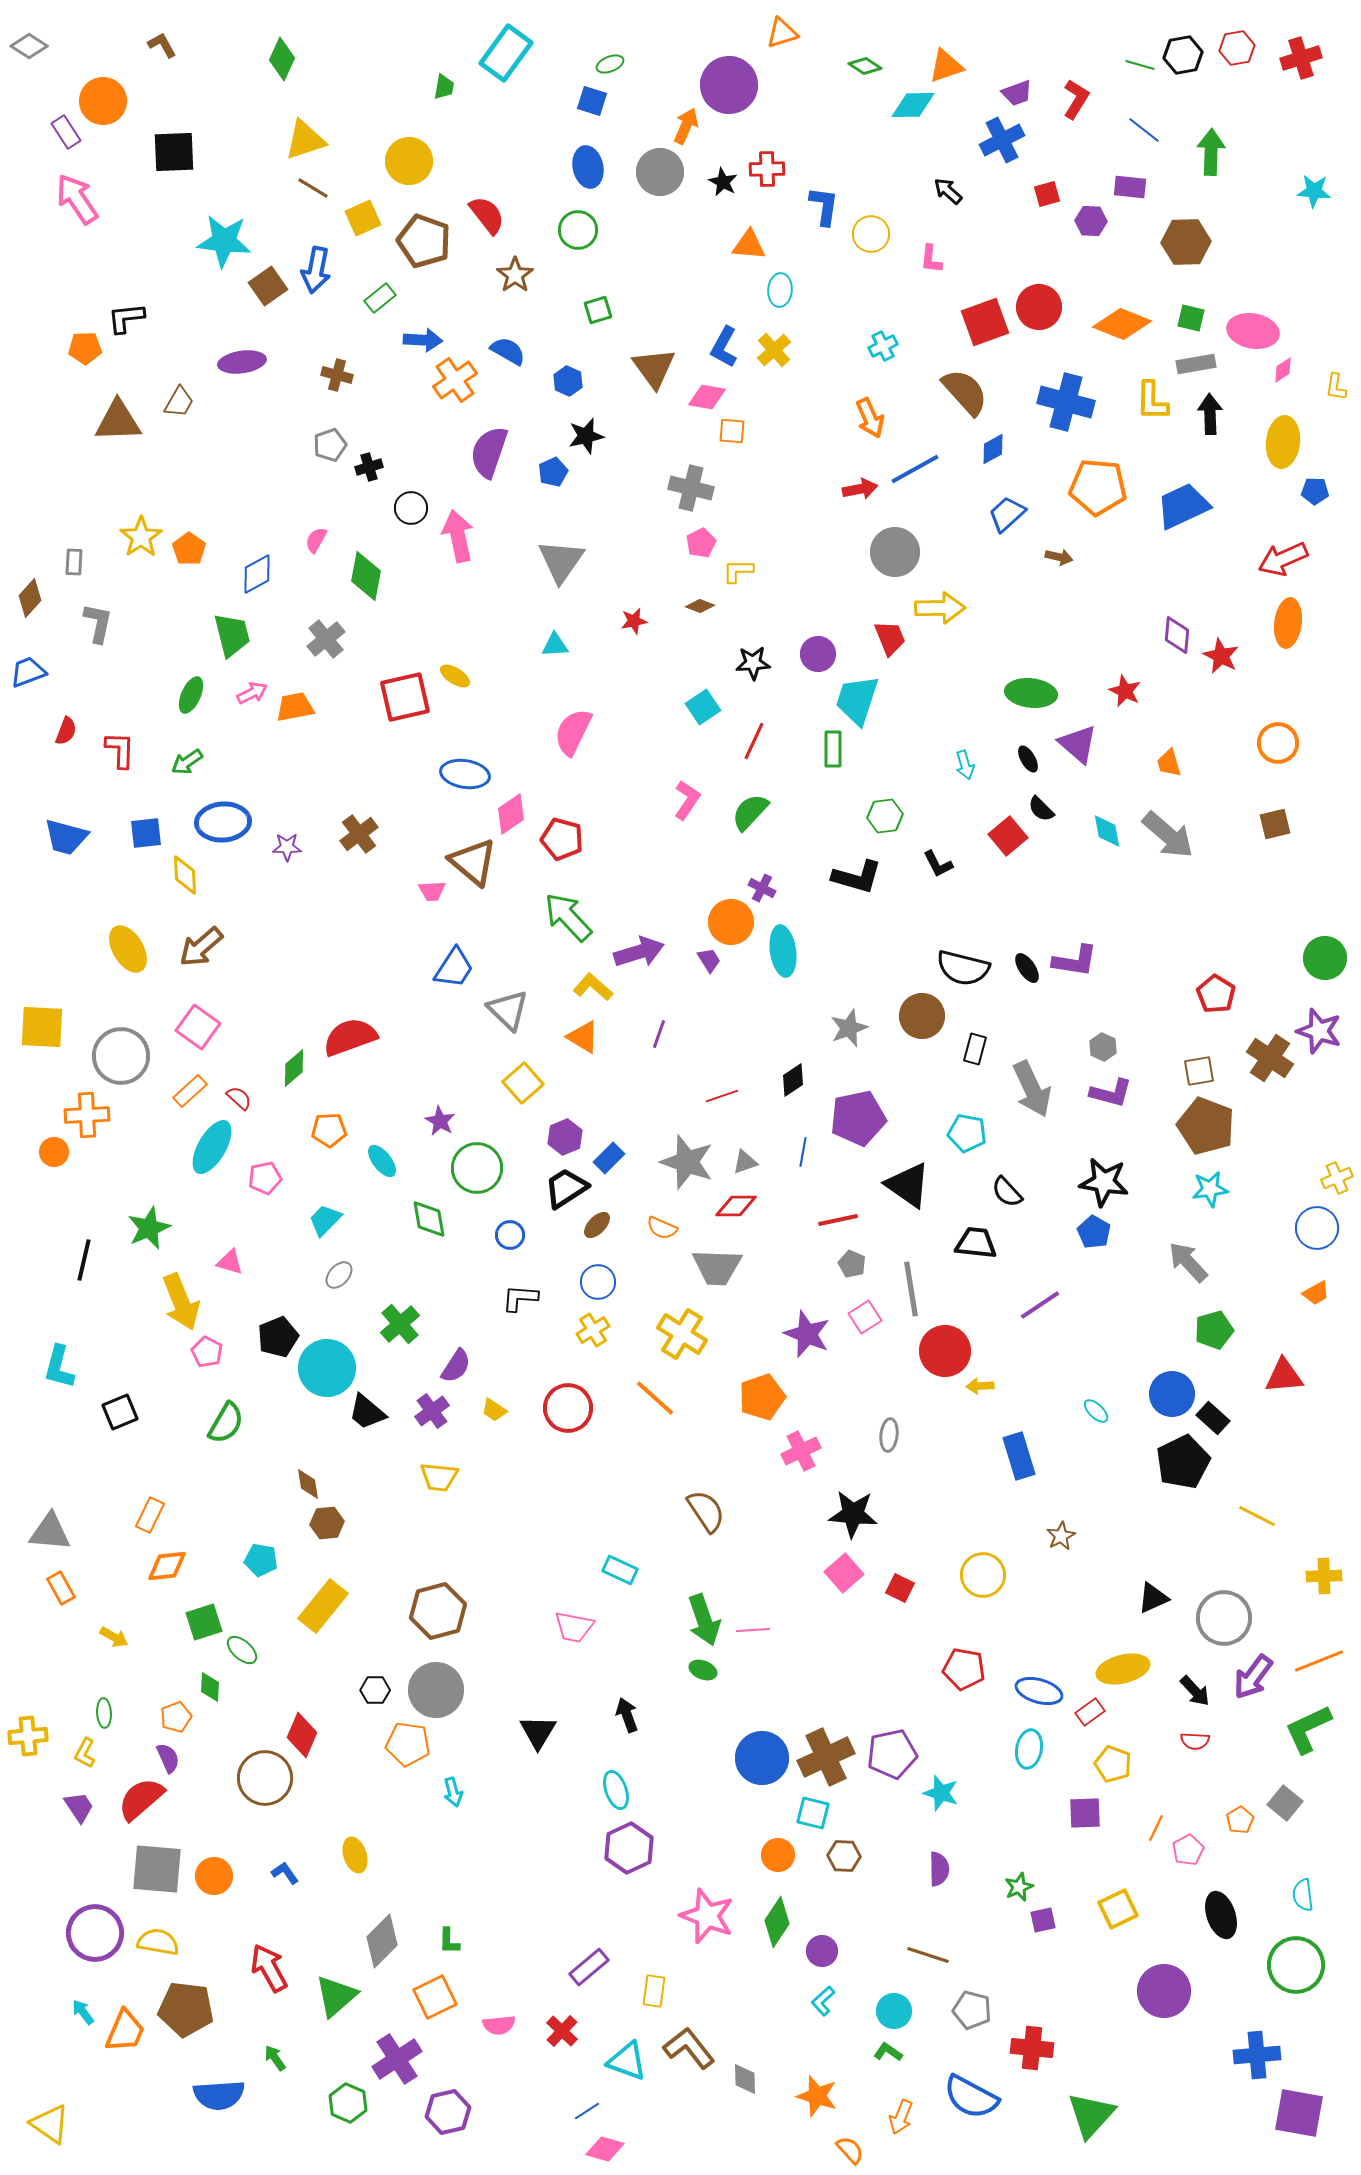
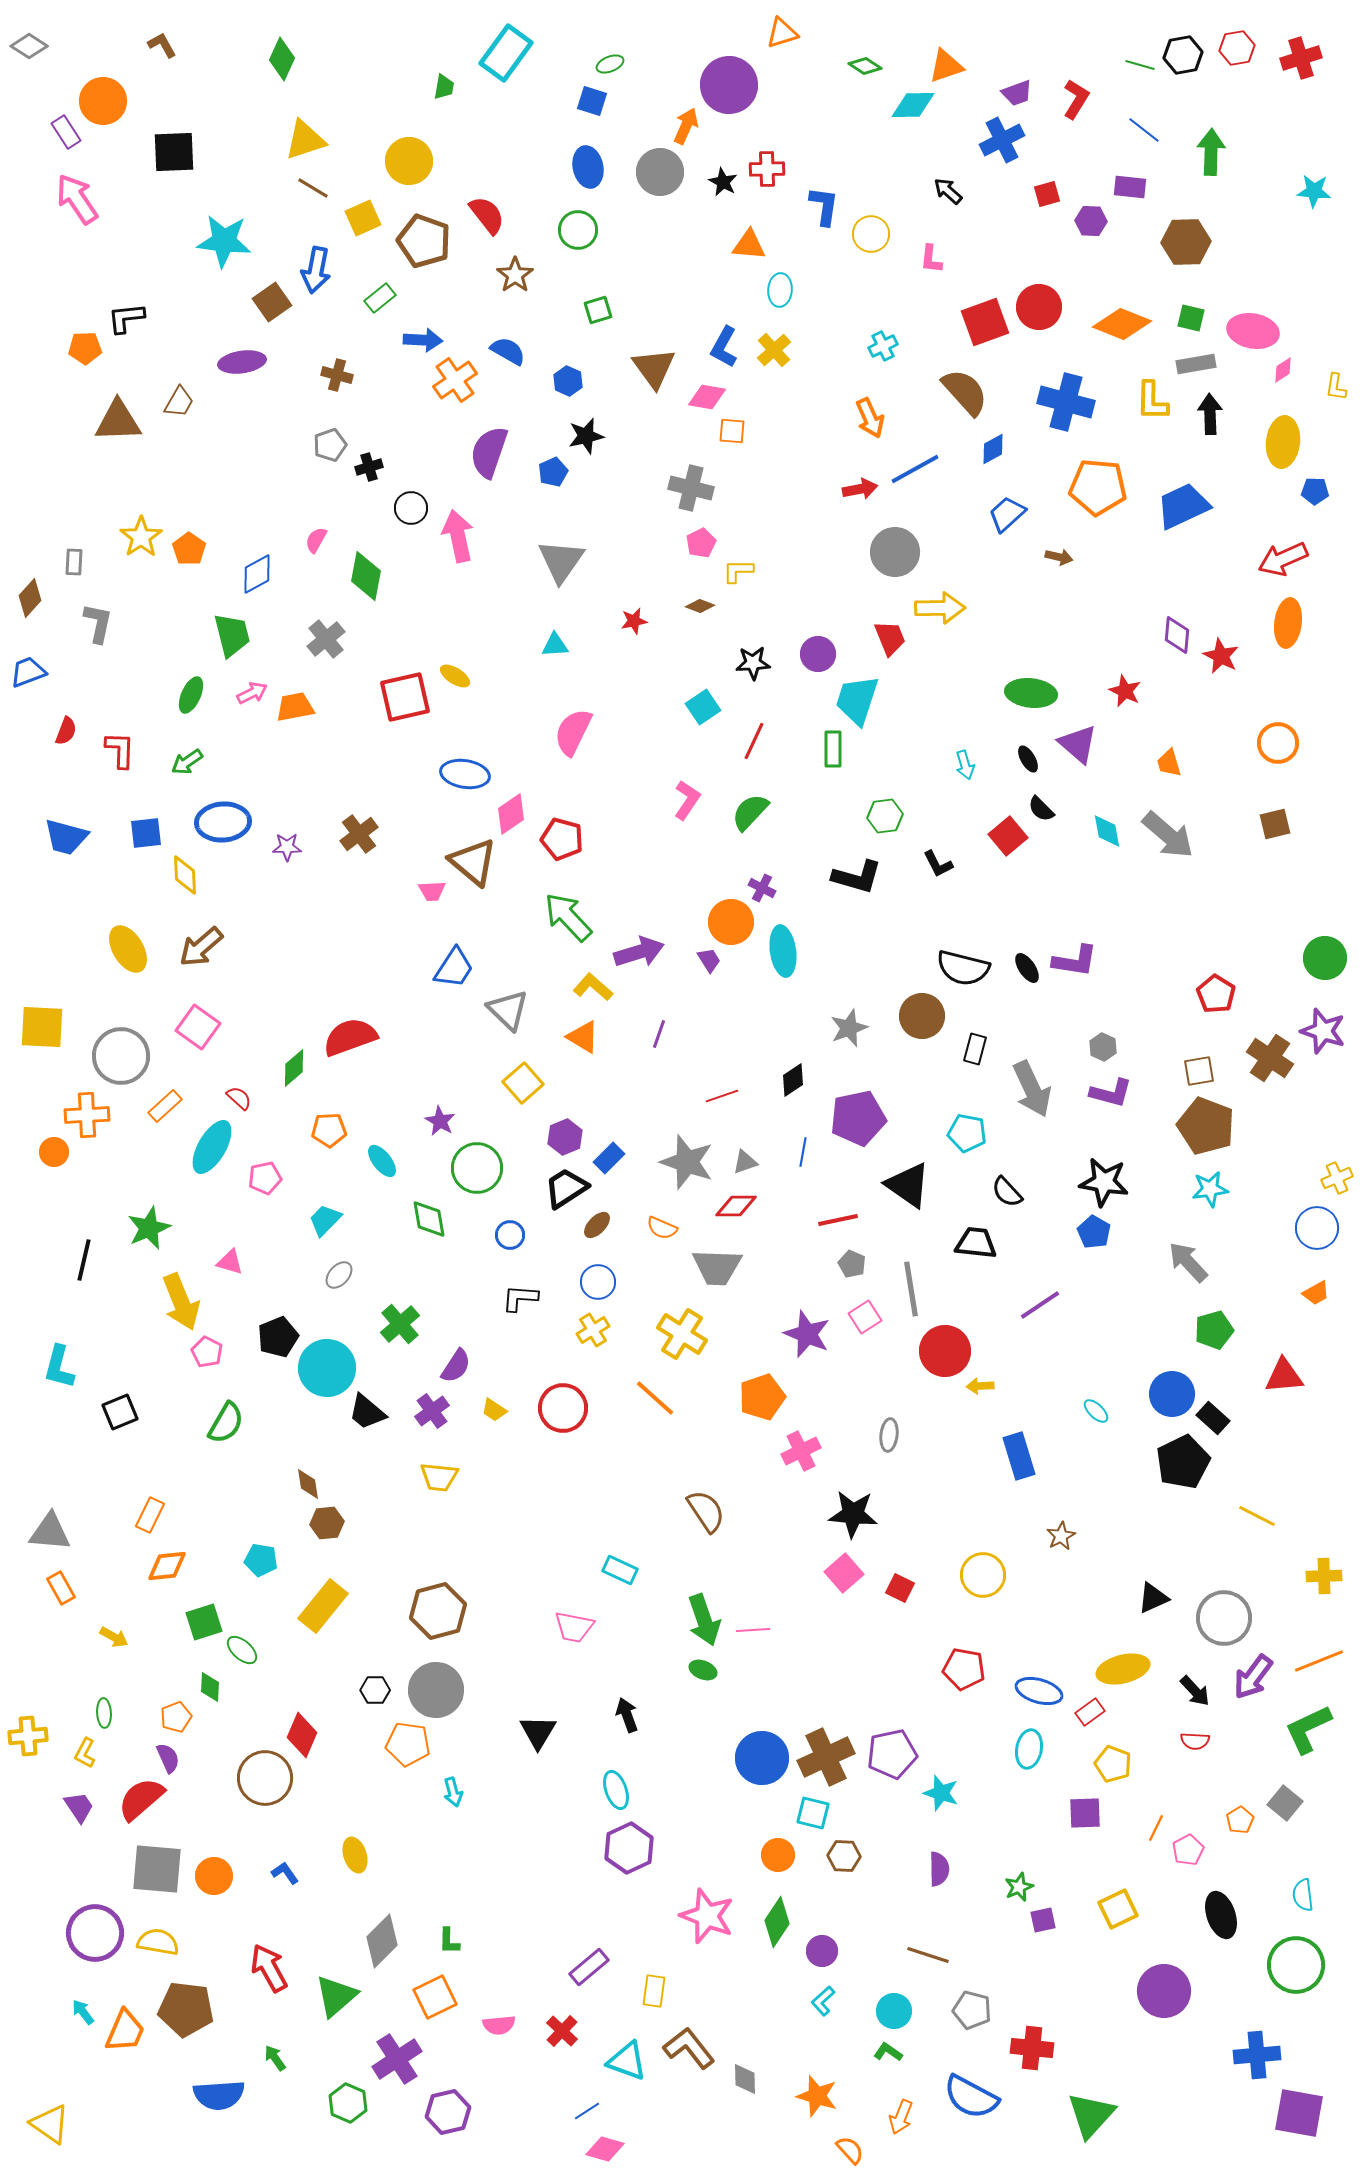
brown square at (268, 286): moved 4 px right, 16 px down
purple star at (1319, 1031): moved 4 px right
orange rectangle at (190, 1091): moved 25 px left, 15 px down
red circle at (568, 1408): moved 5 px left
